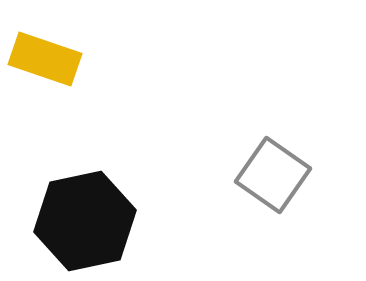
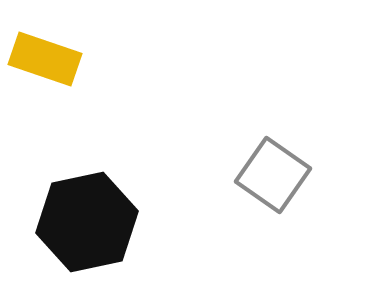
black hexagon: moved 2 px right, 1 px down
